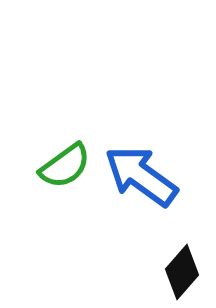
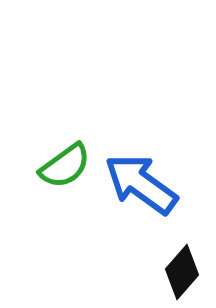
blue arrow: moved 8 px down
